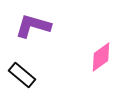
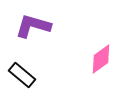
pink diamond: moved 2 px down
